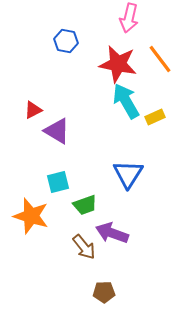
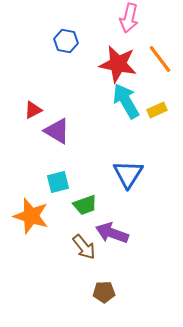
yellow rectangle: moved 2 px right, 7 px up
